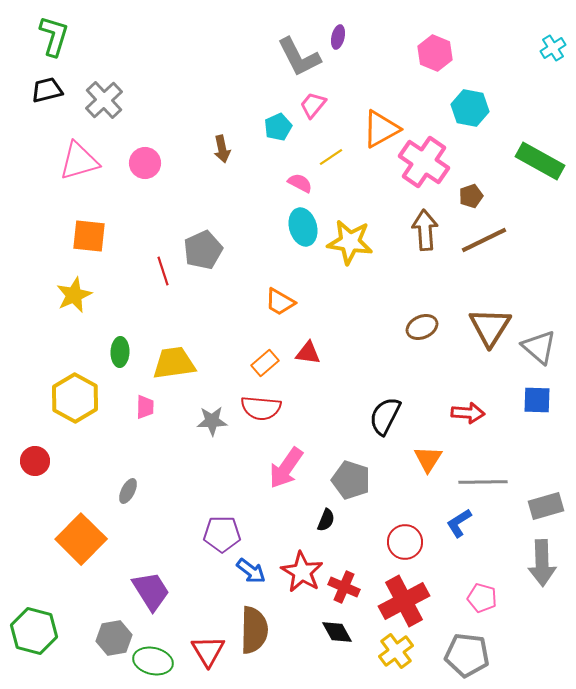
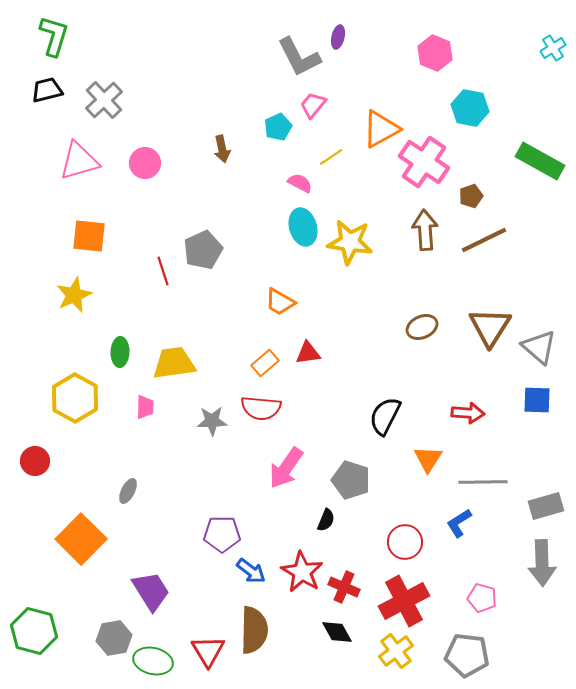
red triangle at (308, 353): rotated 16 degrees counterclockwise
